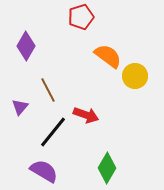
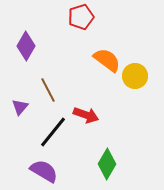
orange semicircle: moved 1 px left, 4 px down
green diamond: moved 4 px up
